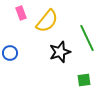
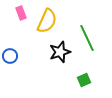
yellow semicircle: rotated 15 degrees counterclockwise
blue circle: moved 3 px down
green square: rotated 16 degrees counterclockwise
